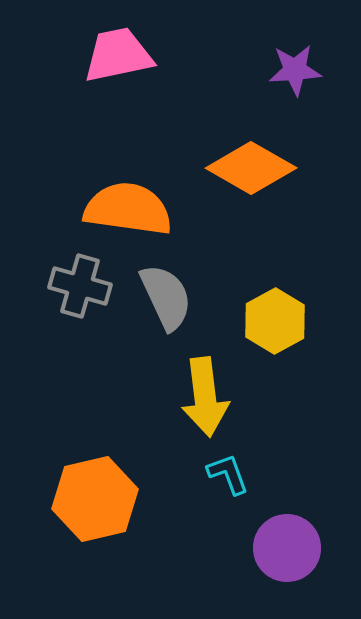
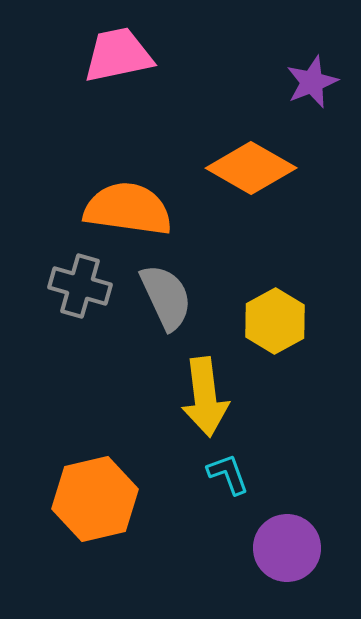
purple star: moved 17 px right, 12 px down; rotated 18 degrees counterclockwise
